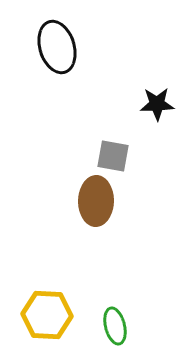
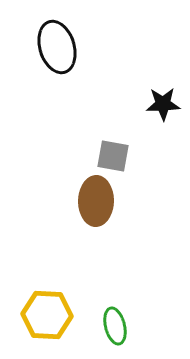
black star: moved 6 px right
